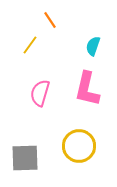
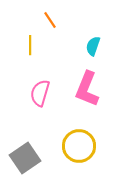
yellow line: rotated 36 degrees counterclockwise
pink L-shape: rotated 9 degrees clockwise
gray square: rotated 32 degrees counterclockwise
